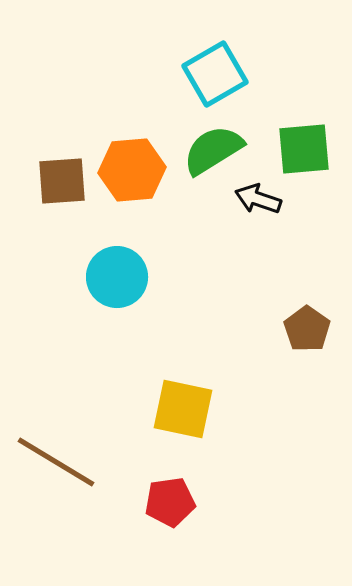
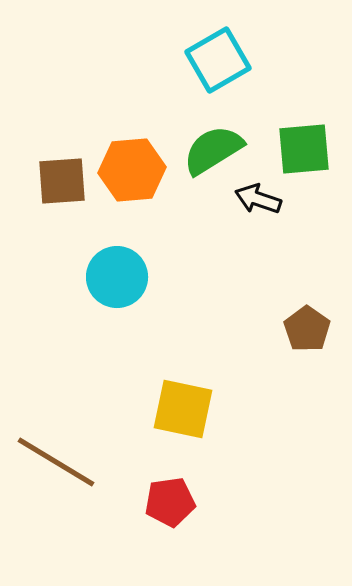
cyan square: moved 3 px right, 14 px up
